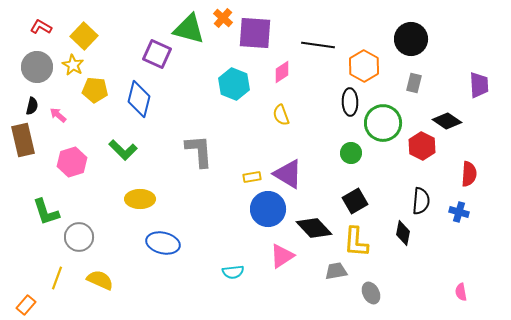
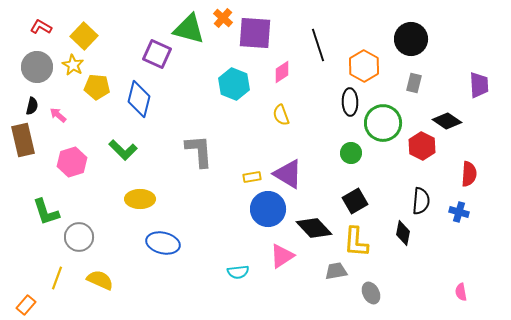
black line at (318, 45): rotated 64 degrees clockwise
yellow pentagon at (95, 90): moved 2 px right, 3 px up
cyan semicircle at (233, 272): moved 5 px right
